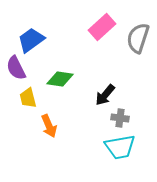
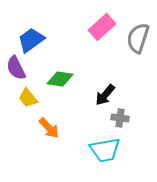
yellow trapezoid: rotated 25 degrees counterclockwise
orange arrow: moved 2 px down; rotated 20 degrees counterclockwise
cyan trapezoid: moved 15 px left, 3 px down
